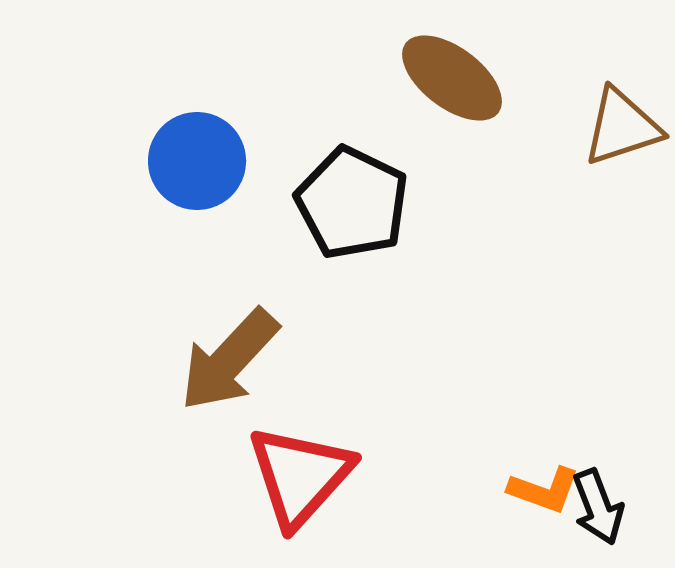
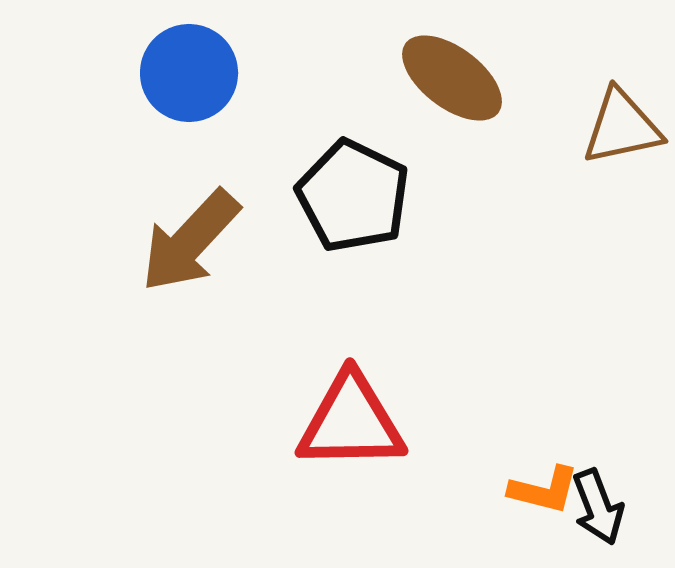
brown triangle: rotated 6 degrees clockwise
blue circle: moved 8 px left, 88 px up
black pentagon: moved 1 px right, 7 px up
brown arrow: moved 39 px left, 119 px up
red triangle: moved 51 px right, 54 px up; rotated 47 degrees clockwise
orange L-shape: rotated 6 degrees counterclockwise
